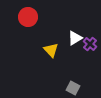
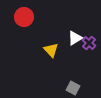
red circle: moved 4 px left
purple cross: moved 1 px left, 1 px up
